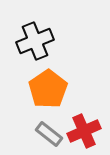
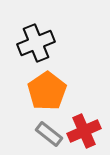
black cross: moved 1 px right, 2 px down
orange pentagon: moved 1 px left, 2 px down
